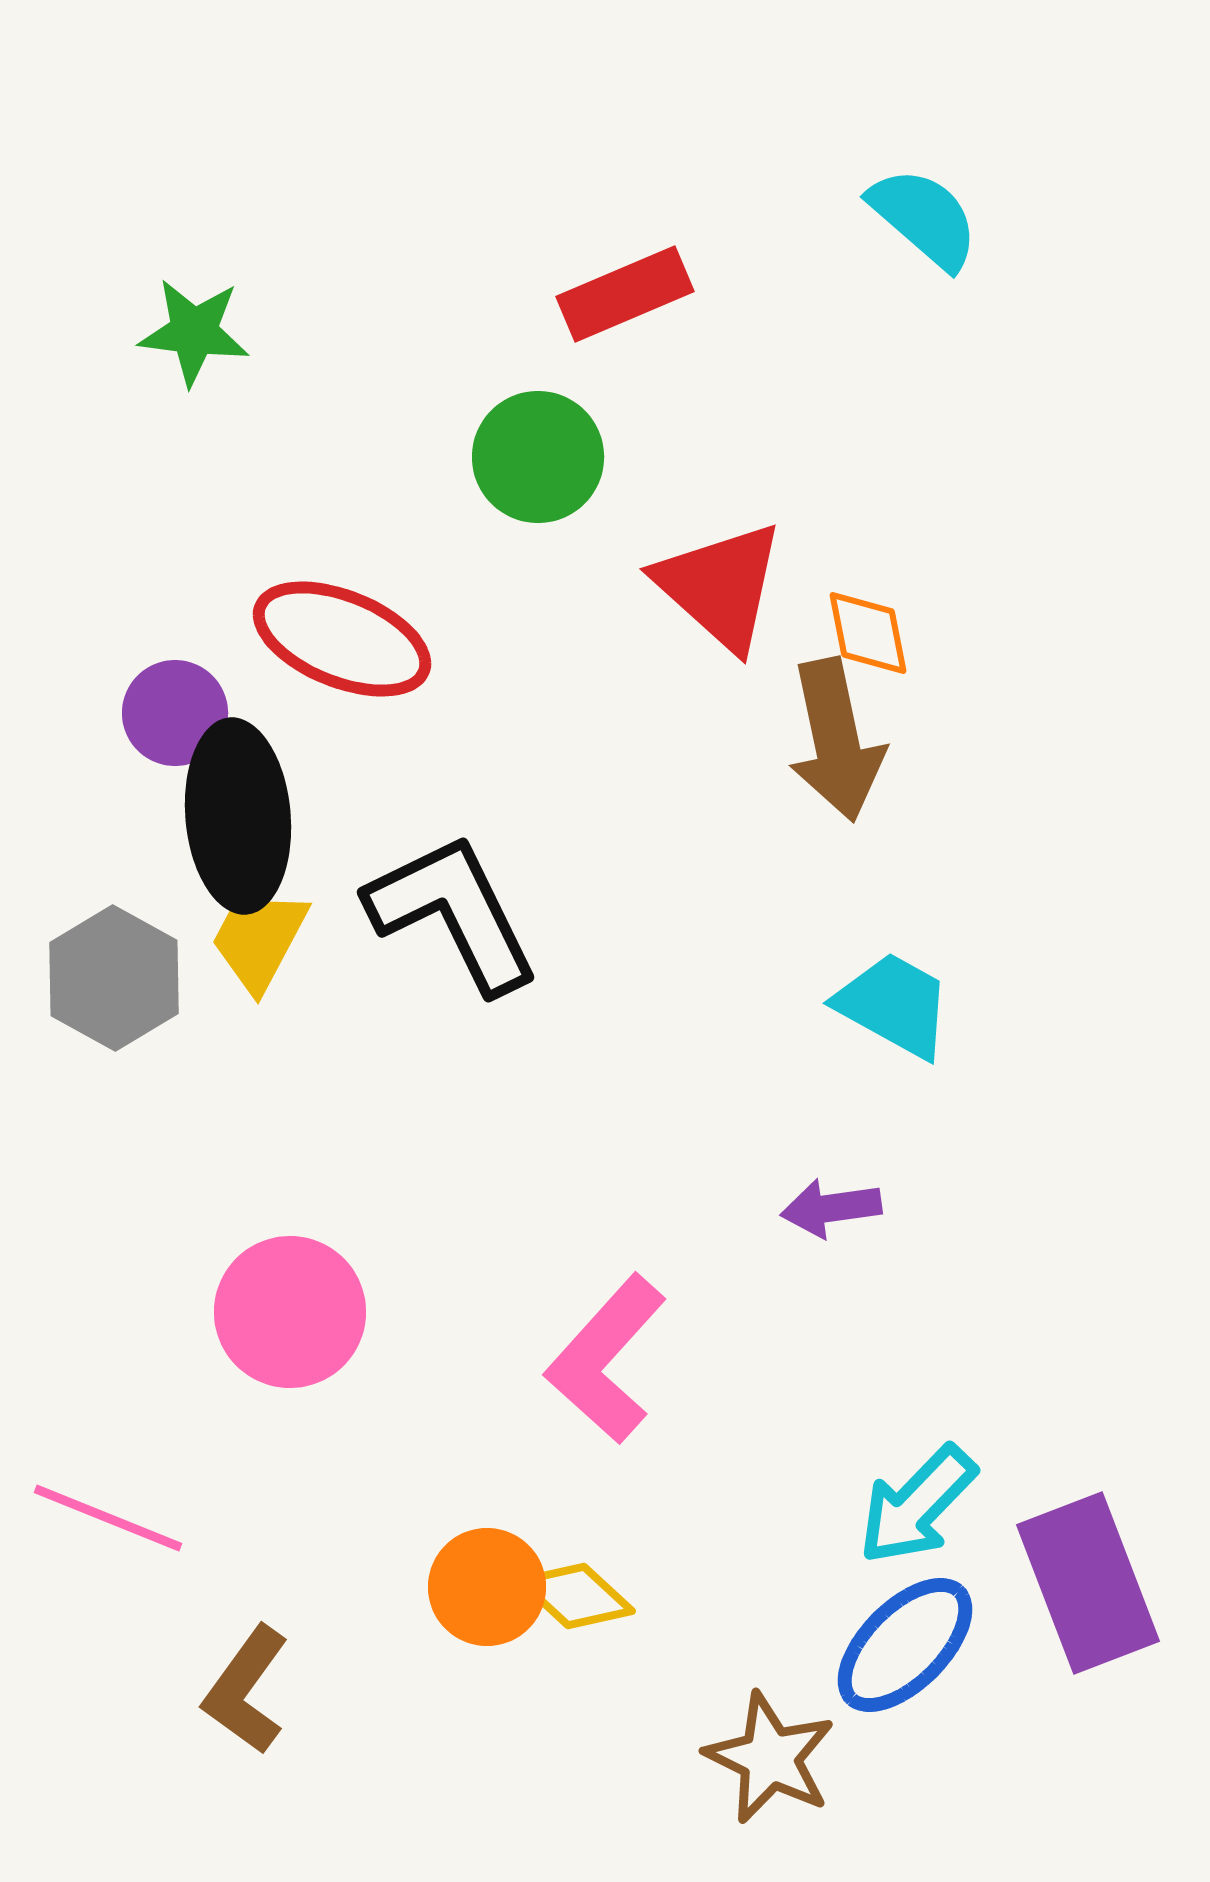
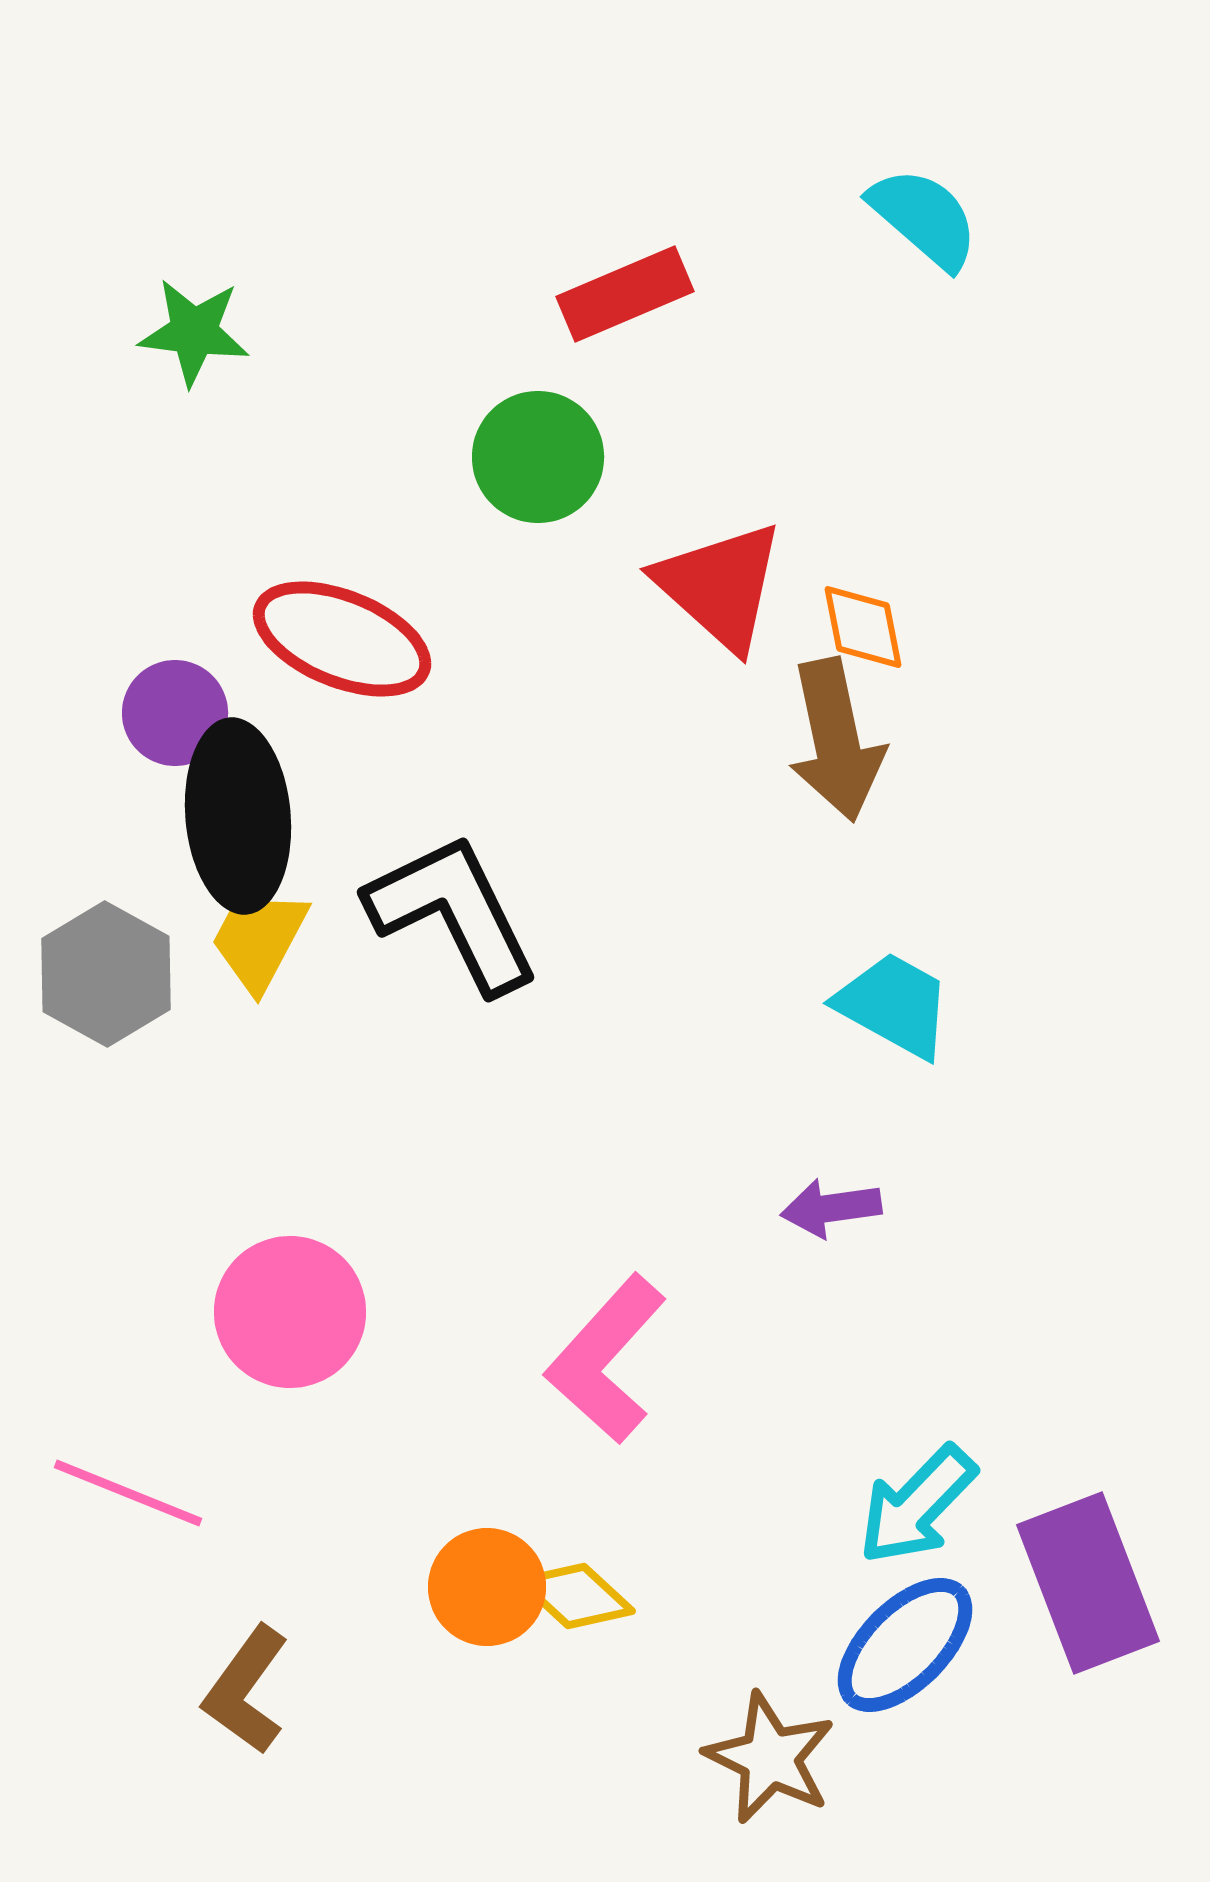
orange diamond: moved 5 px left, 6 px up
gray hexagon: moved 8 px left, 4 px up
pink line: moved 20 px right, 25 px up
